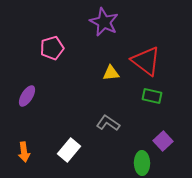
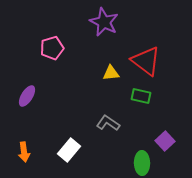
green rectangle: moved 11 px left
purple square: moved 2 px right
